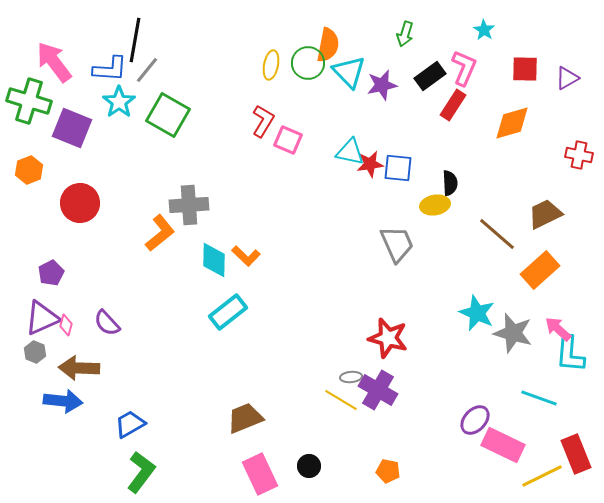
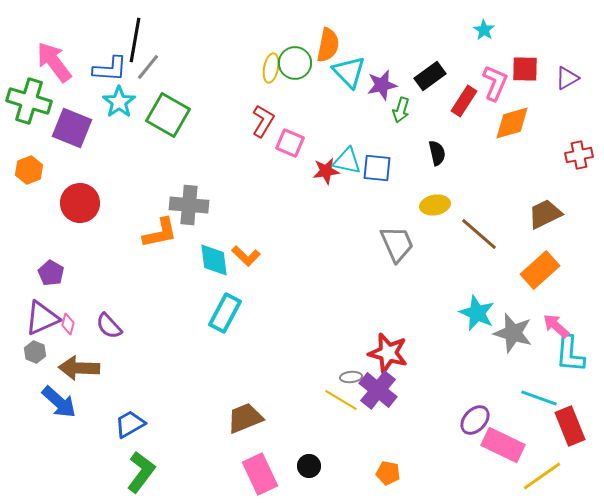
green arrow at (405, 34): moved 4 px left, 76 px down
green circle at (308, 63): moved 13 px left
yellow ellipse at (271, 65): moved 3 px down
pink L-shape at (464, 68): moved 31 px right, 15 px down
gray line at (147, 70): moved 1 px right, 3 px up
red rectangle at (453, 105): moved 11 px right, 4 px up
pink square at (288, 140): moved 2 px right, 3 px down
cyan triangle at (350, 152): moved 3 px left, 9 px down
red cross at (579, 155): rotated 24 degrees counterclockwise
red star at (370, 164): moved 44 px left, 7 px down
blue square at (398, 168): moved 21 px left
black semicircle at (450, 183): moved 13 px left, 30 px up; rotated 10 degrees counterclockwise
gray cross at (189, 205): rotated 9 degrees clockwise
orange L-shape at (160, 233): rotated 27 degrees clockwise
brown line at (497, 234): moved 18 px left
cyan diamond at (214, 260): rotated 9 degrees counterclockwise
purple pentagon at (51, 273): rotated 15 degrees counterclockwise
cyan rectangle at (228, 312): moved 3 px left, 1 px down; rotated 24 degrees counterclockwise
purple semicircle at (107, 323): moved 2 px right, 3 px down
pink diamond at (66, 325): moved 2 px right, 1 px up
pink arrow at (558, 329): moved 2 px left, 3 px up
red star at (388, 338): moved 15 px down
purple cross at (378, 390): rotated 9 degrees clockwise
blue arrow at (63, 401): moved 4 px left, 1 px down; rotated 36 degrees clockwise
red rectangle at (576, 454): moved 6 px left, 28 px up
orange pentagon at (388, 471): moved 2 px down
yellow line at (542, 476): rotated 9 degrees counterclockwise
